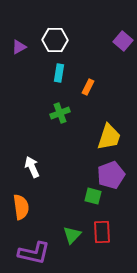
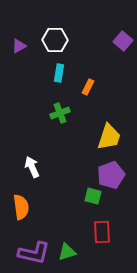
purple triangle: moved 1 px up
green triangle: moved 5 px left, 17 px down; rotated 30 degrees clockwise
